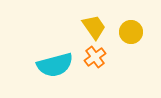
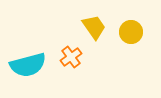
orange cross: moved 24 px left
cyan semicircle: moved 27 px left
